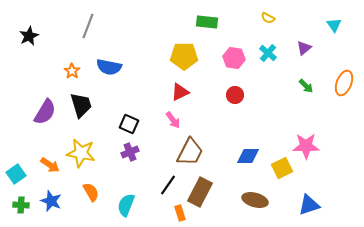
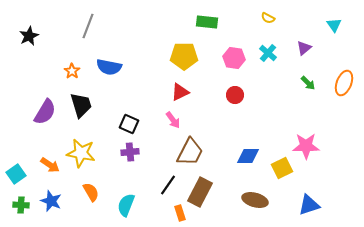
green arrow: moved 2 px right, 3 px up
purple cross: rotated 18 degrees clockwise
